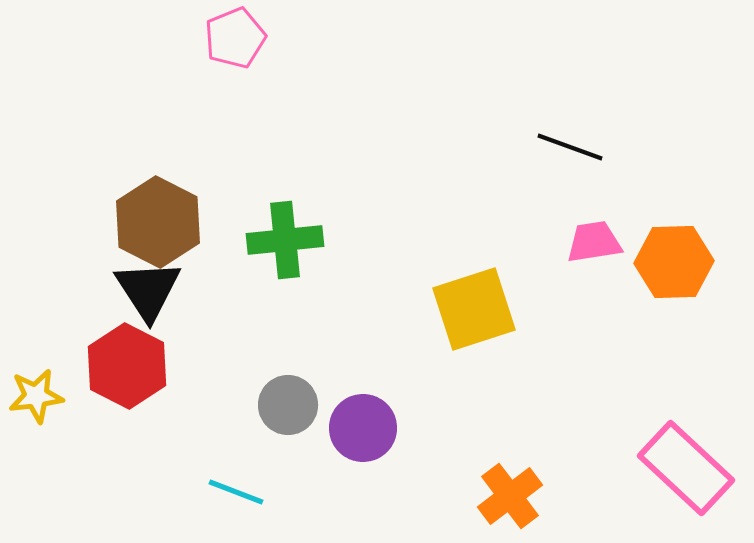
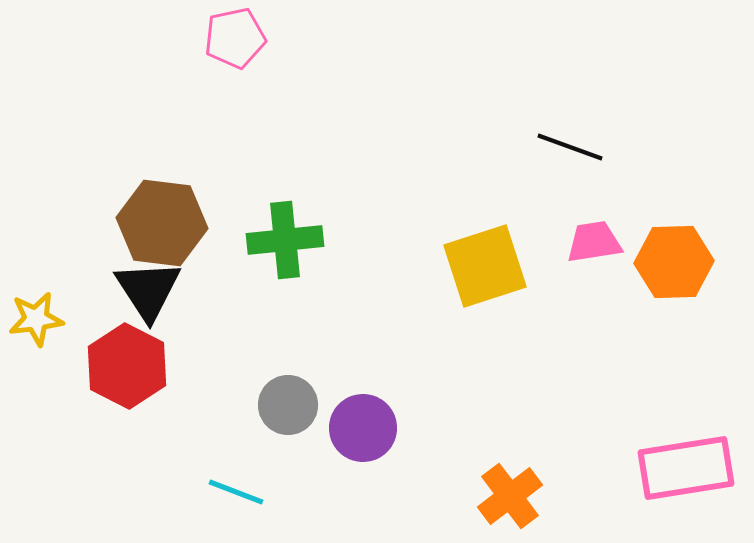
pink pentagon: rotated 10 degrees clockwise
brown hexagon: moved 4 px right, 1 px down; rotated 20 degrees counterclockwise
yellow square: moved 11 px right, 43 px up
yellow star: moved 77 px up
pink rectangle: rotated 52 degrees counterclockwise
